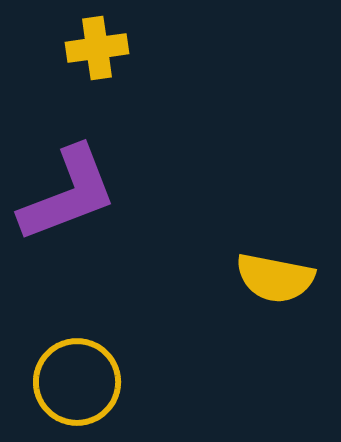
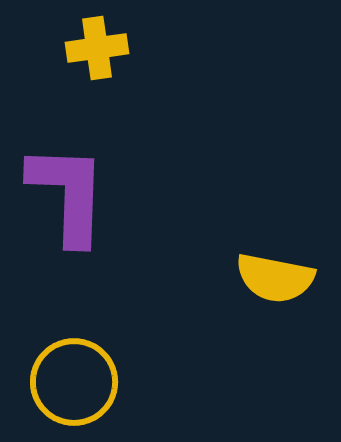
purple L-shape: rotated 67 degrees counterclockwise
yellow circle: moved 3 px left
